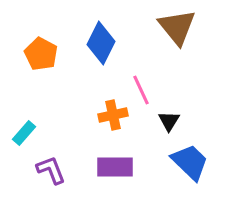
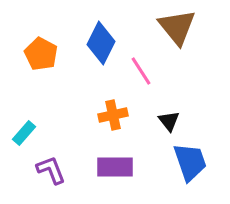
pink line: moved 19 px up; rotated 8 degrees counterclockwise
black triangle: rotated 10 degrees counterclockwise
blue trapezoid: rotated 27 degrees clockwise
